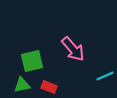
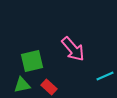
red rectangle: rotated 21 degrees clockwise
